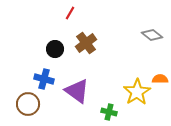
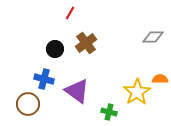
gray diamond: moved 1 px right, 2 px down; rotated 40 degrees counterclockwise
